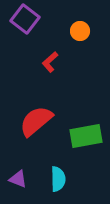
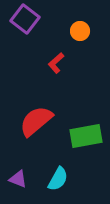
red L-shape: moved 6 px right, 1 px down
cyan semicircle: rotated 30 degrees clockwise
